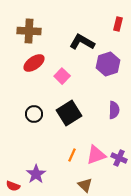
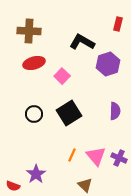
red ellipse: rotated 20 degrees clockwise
purple semicircle: moved 1 px right, 1 px down
pink triangle: moved 1 px down; rotated 50 degrees counterclockwise
